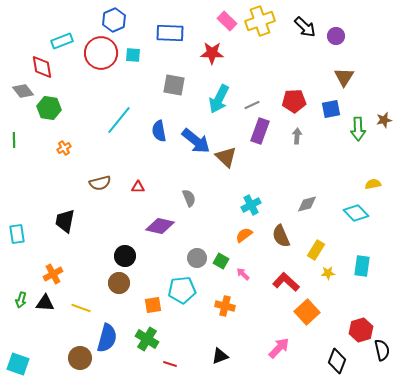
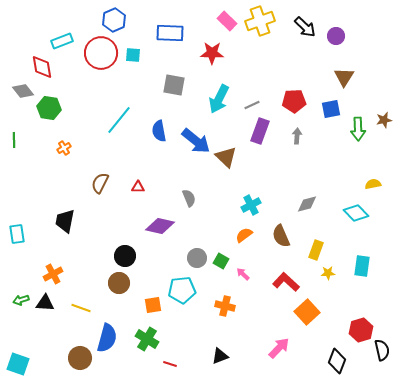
brown semicircle at (100, 183): rotated 130 degrees clockwise
yellow rectangle at (316, 250): rotated 12 degrees counterclockwise
green arrow at (21, 300): rotated 56 degrees clockwise
